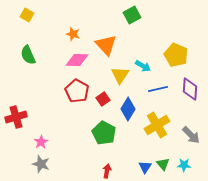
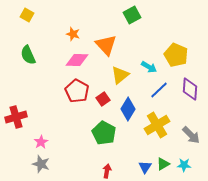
cyan arrow: moved 6 px right, 1 px down
yellow triangle: rotated 18 degrees clockwise
blue line: moved 1 px right, 1 px down; rotated 30 degrees counterclockwise
green triangle: rotated 40 degrees clockwise
